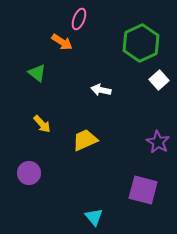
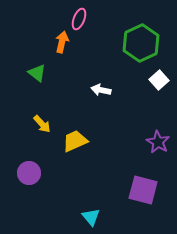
orange arrow: rotated 110 degrees counterclockwise
yellow trapezoid: moved 10 px left, 1 px down
cyan triangle: moved 3 px left
